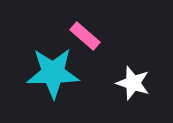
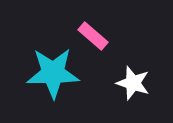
pink rectangle: moved 8 px right
